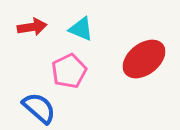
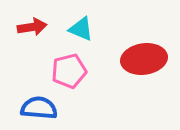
red ellipse: rotated 30 degrees clockwise
pink pentagon: rotated 12 degrees clockwise
blue semicircle: rotated 36 degrees counterclockwise
